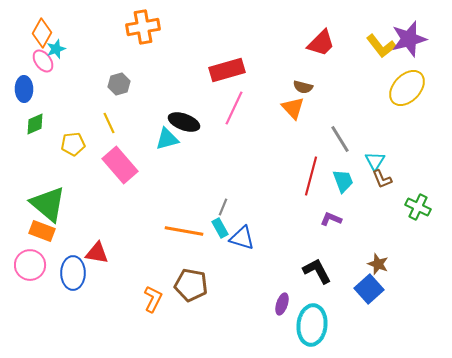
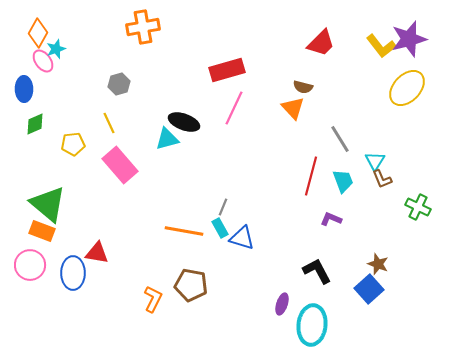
orange diamond at (42, 33): moved 4 px left
